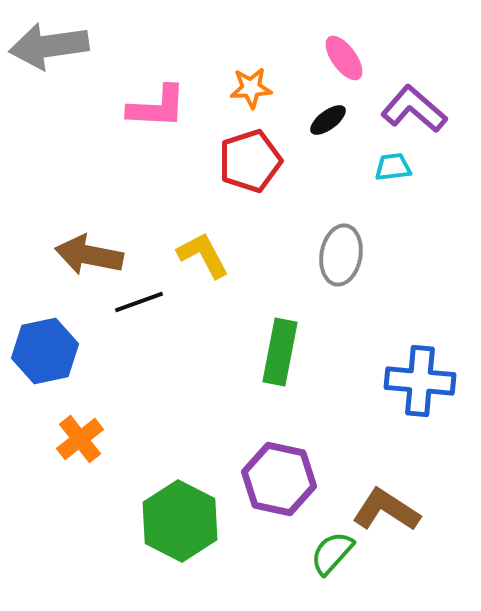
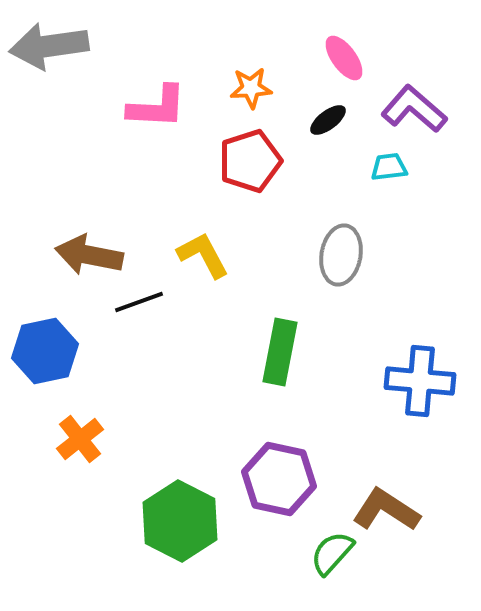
cyan trapezoid: moved 4 px left
